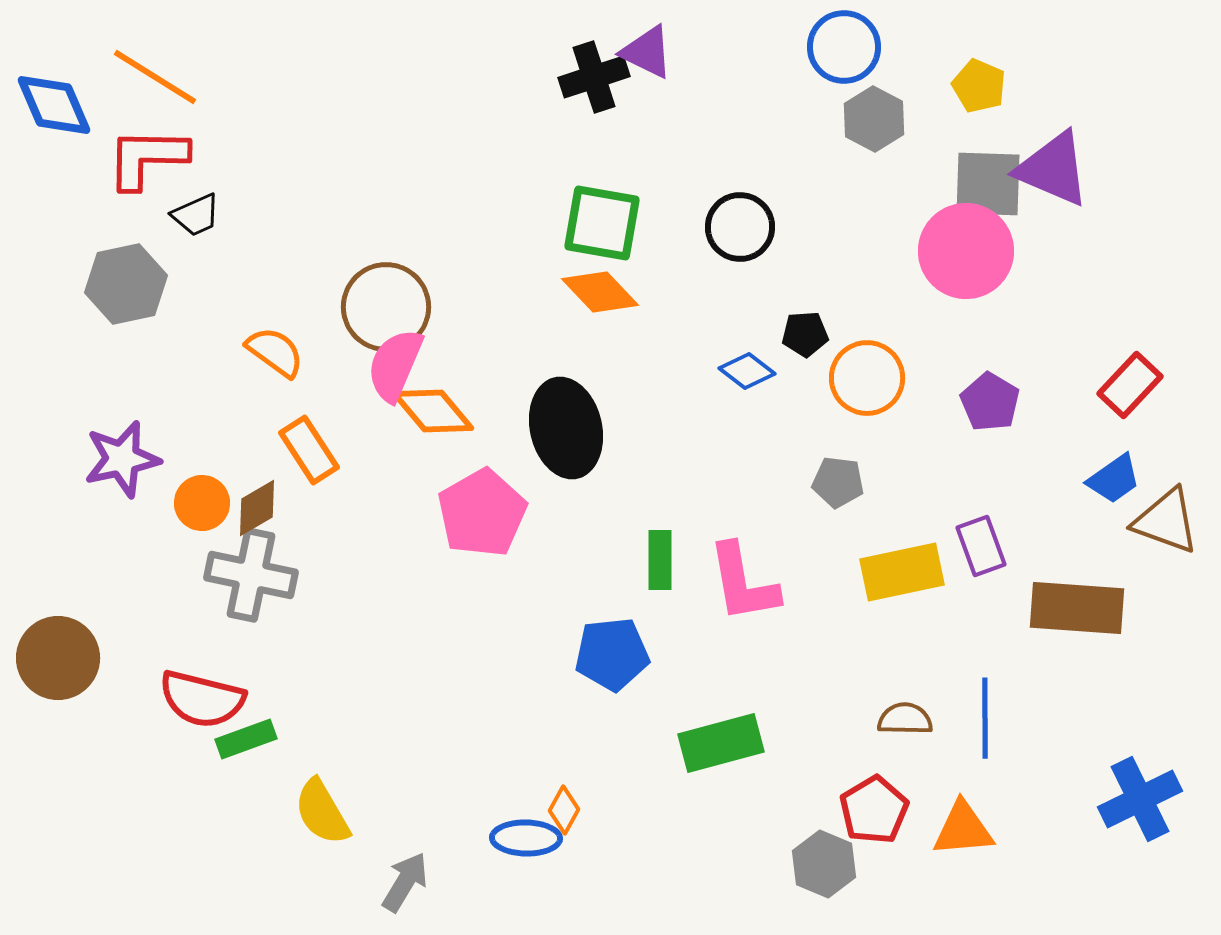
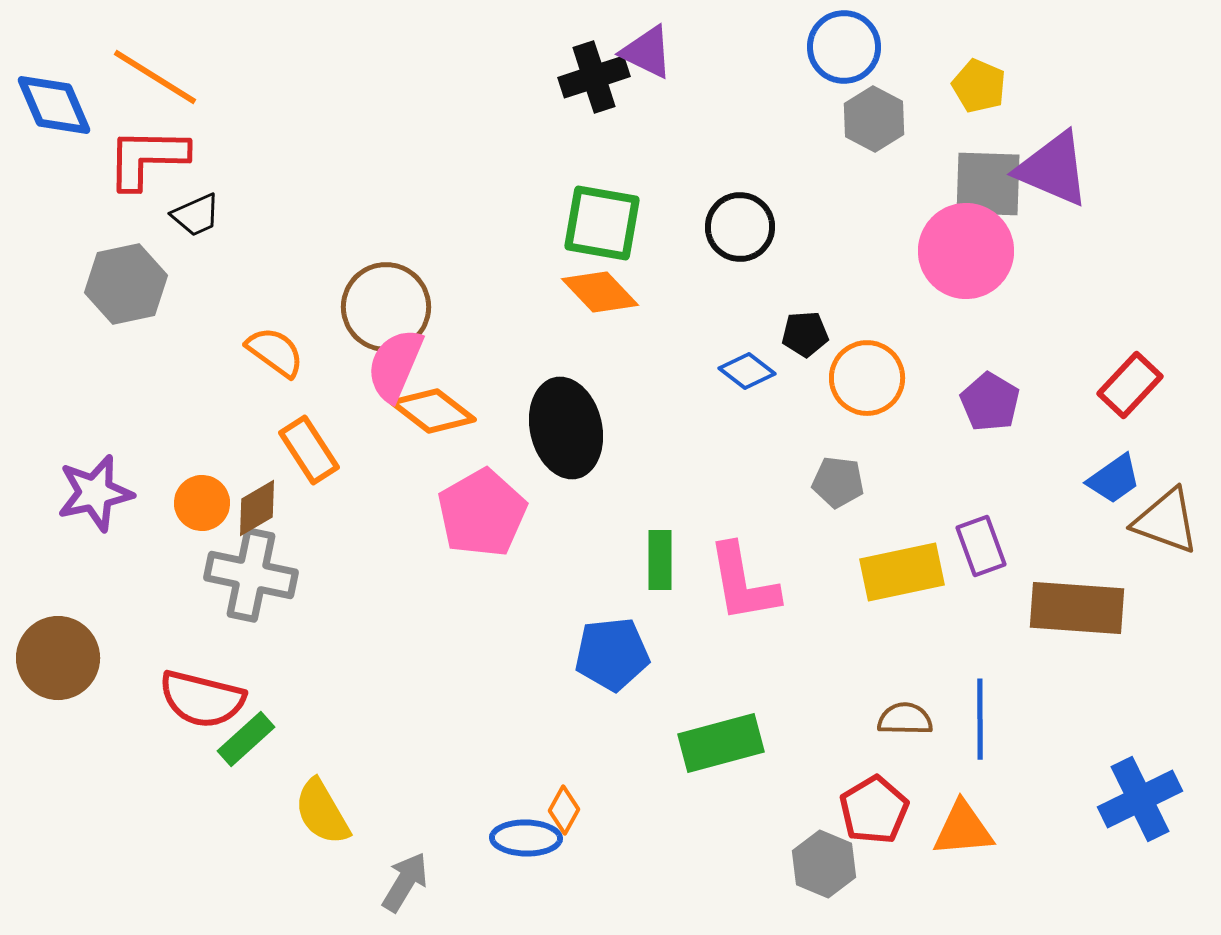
orange diamond at (433, 411): rotated 12 degrees counterclockwise
purple star at (122, 459): moved 27 px left, 34 px down
blue line at (985, 718): moved 5 px left, 1 px down
green rectangle at (246, 739): rotated 22 degrees counterclockwise
